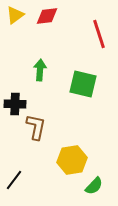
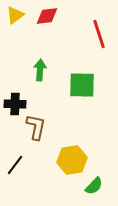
green square: moved 1 px left, 1 px down; rotated 12 degrees counterclockwise
black line: moved 1 px right, 15 px up
